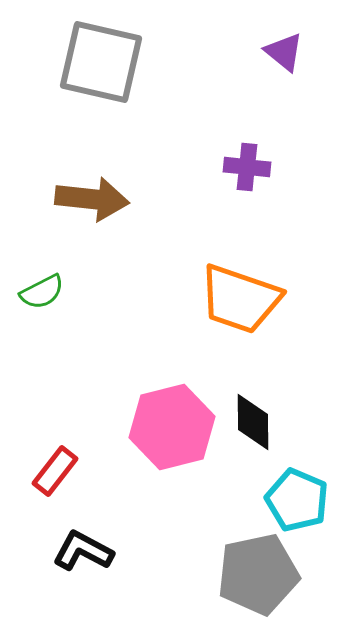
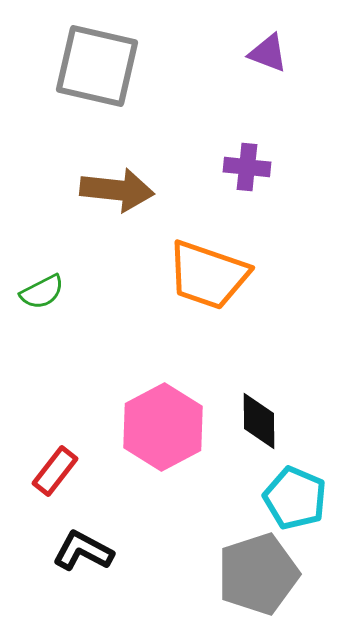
purple triangle: moved 16 px left, 1 px down; rotated 18 degrees counterclockwise
gray square: moved 4 px left, 4 px down
brown arrow: moved 25 px right, 9 px up
orange trapezoid: moved 32 px left, 24 px up
black diamond: moved 6 px right, 1 px up
pink hexagon: moved 9 px left; rotated 14 degrees counterclockwise
cyan pentagon: moved 2 px left, 2 px up
gray pentagon: rotated 6 degrees counterclockwise
